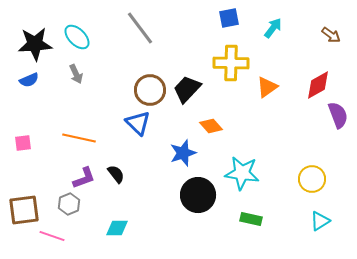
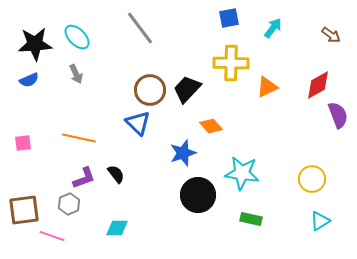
orange triangle: rotated 10 degrees clockwise
